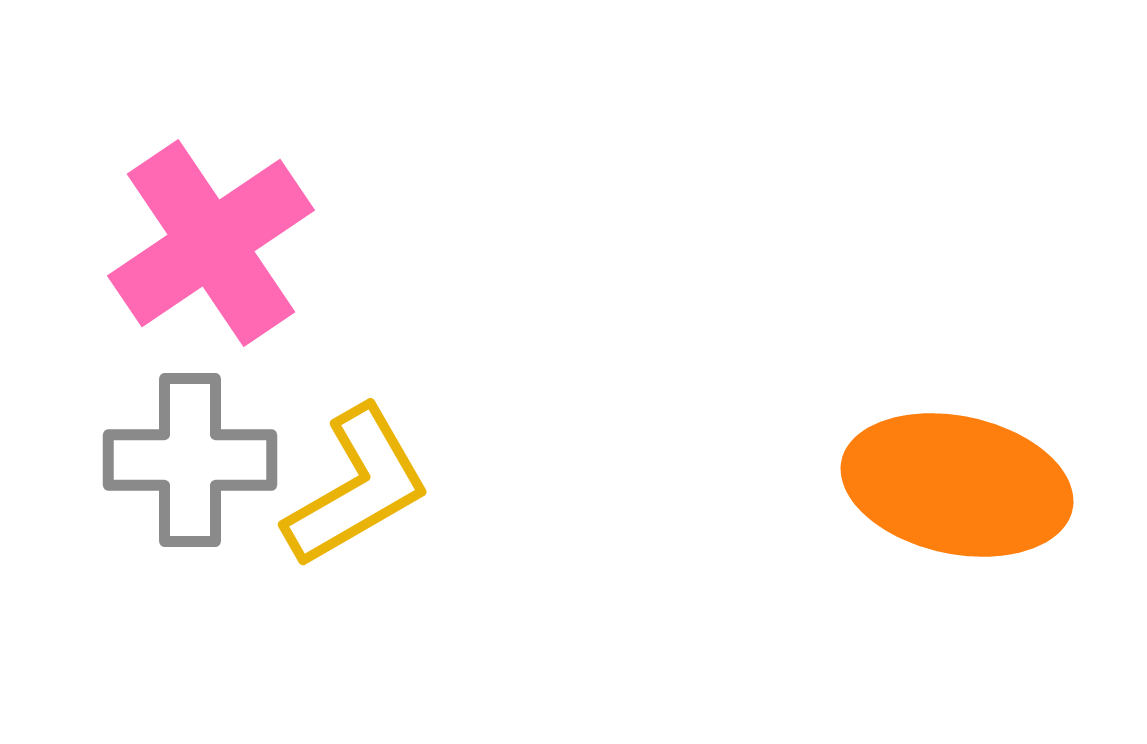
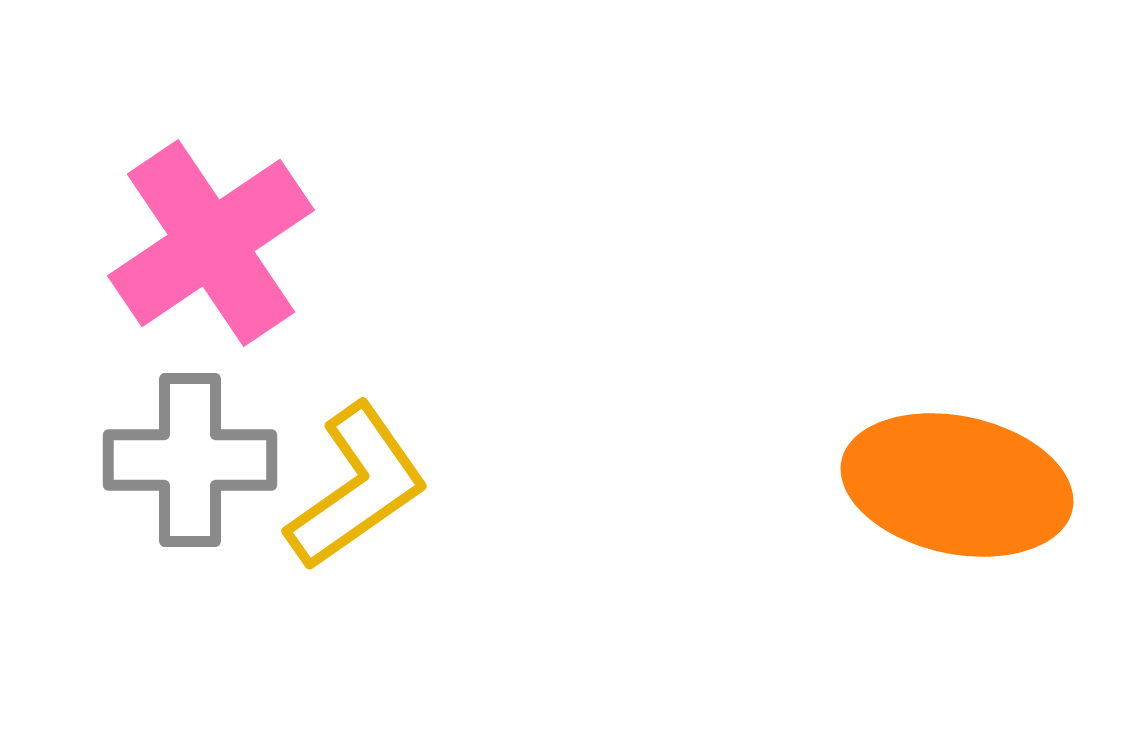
yellow L-shape: rotated 5 degrees counterclockwise
